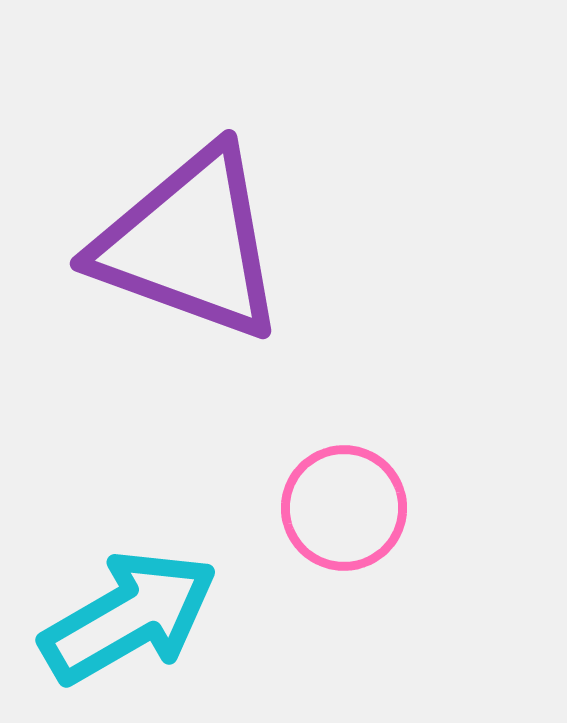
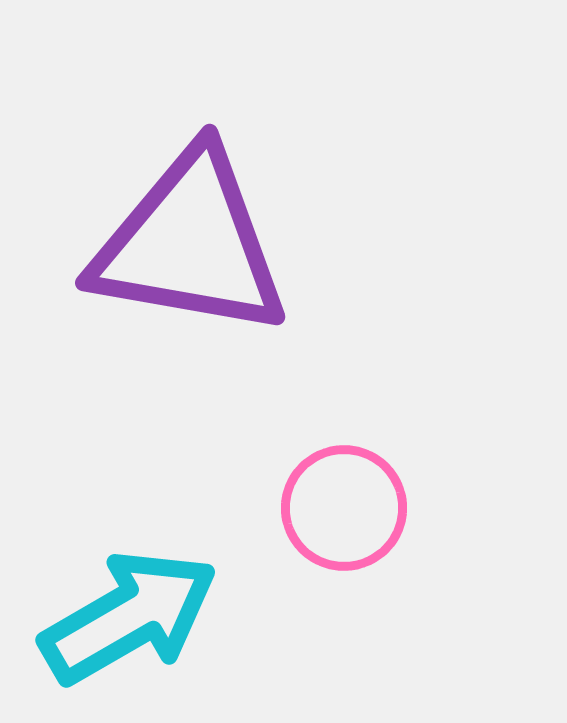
purple triangle: rotated 10 degrees counterclockwise
